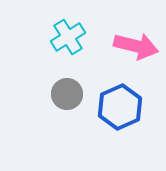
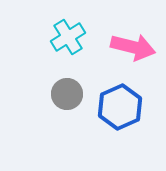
pink arrow: moved 3 px left, 1 px down
